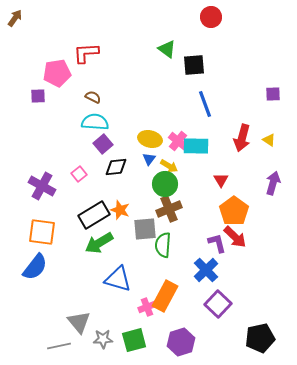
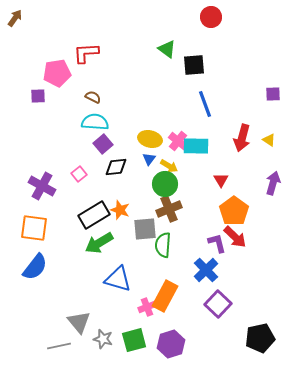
orange square at (42, 232): moved 8 px left, 4 px up
gray star at (103, 339): rotated 18 degrees clockwise
purple hexagon at (181, 342): moved 10 px left, 2 px down
